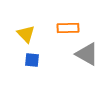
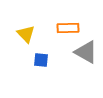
gray triangle: moved 1 px left, 2 px up
blue square: moved 9 px right
